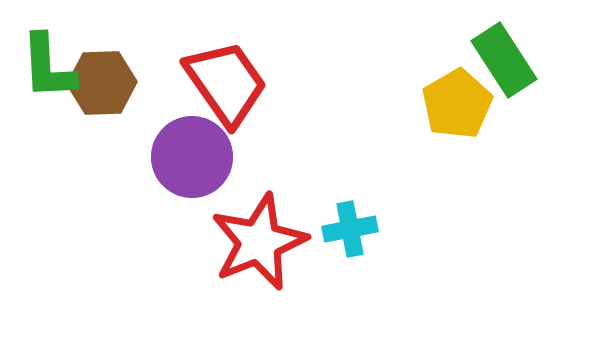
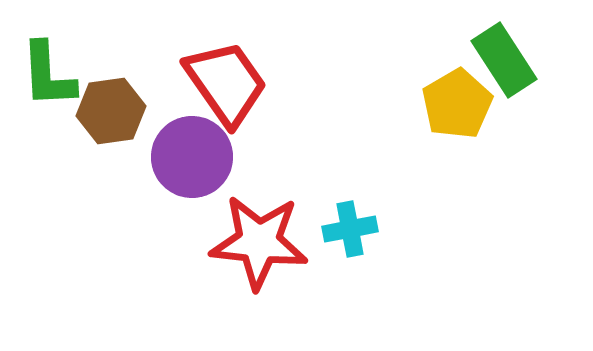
green L-shape: moved 8 px down
brown hexagon: moved 9 px right, 28 px down; rotated 6 degrees counterclockwise
red star: rotated 28 degrees clockwise
